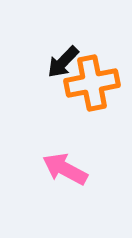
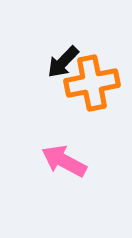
pink arrow: moved 1 px left, 8 px up
